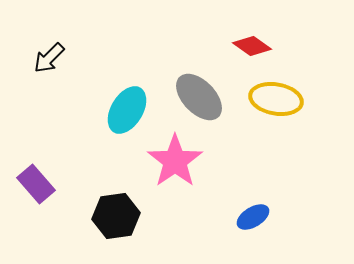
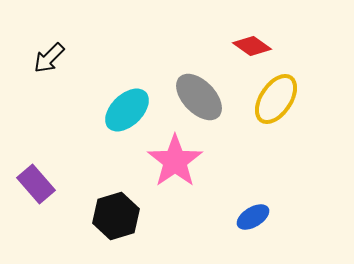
yellow ellipse: rotated 66 degrees counterclockwise
cyan ellipse: rotated 15 degrees clockwise
black hexagon: rotated 9 degrees counterclockwise
